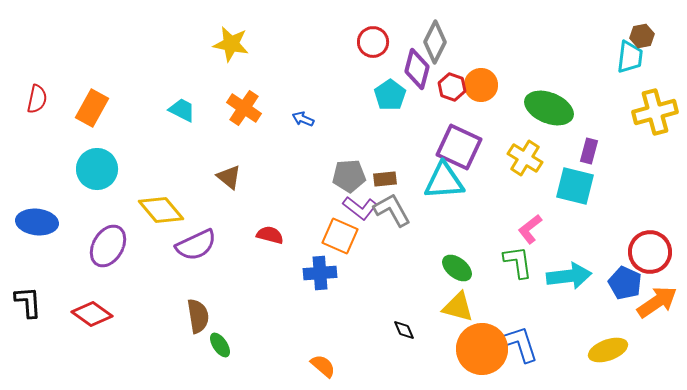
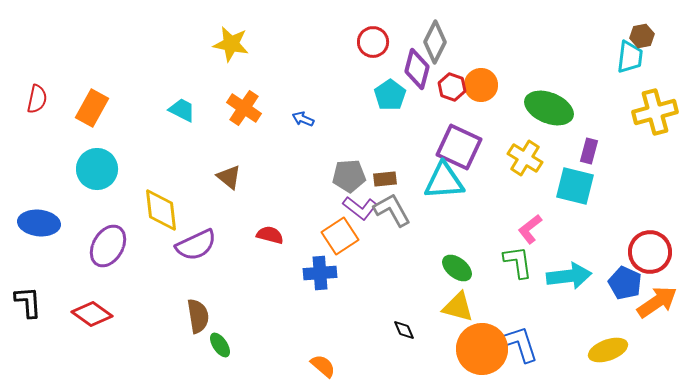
yellow diamond at (161, 210): rotated 33 degrees clockwise
blue ellipse at (37, 222): moved 2 px right, 1 px down
orange square at (340, 236): rotated 33 degrees clockwise
